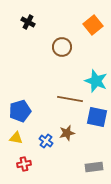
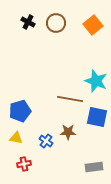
brown circle: moved 6 px left, 24 px up
brown star: moved 1 px right, 1 px up; rotated 14 degrees clockwise
